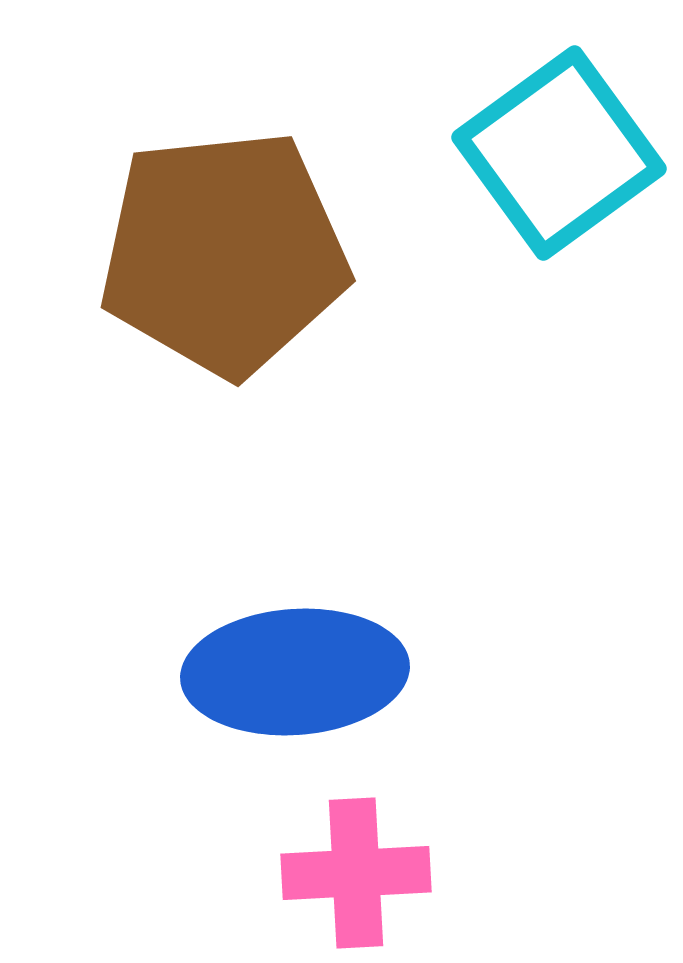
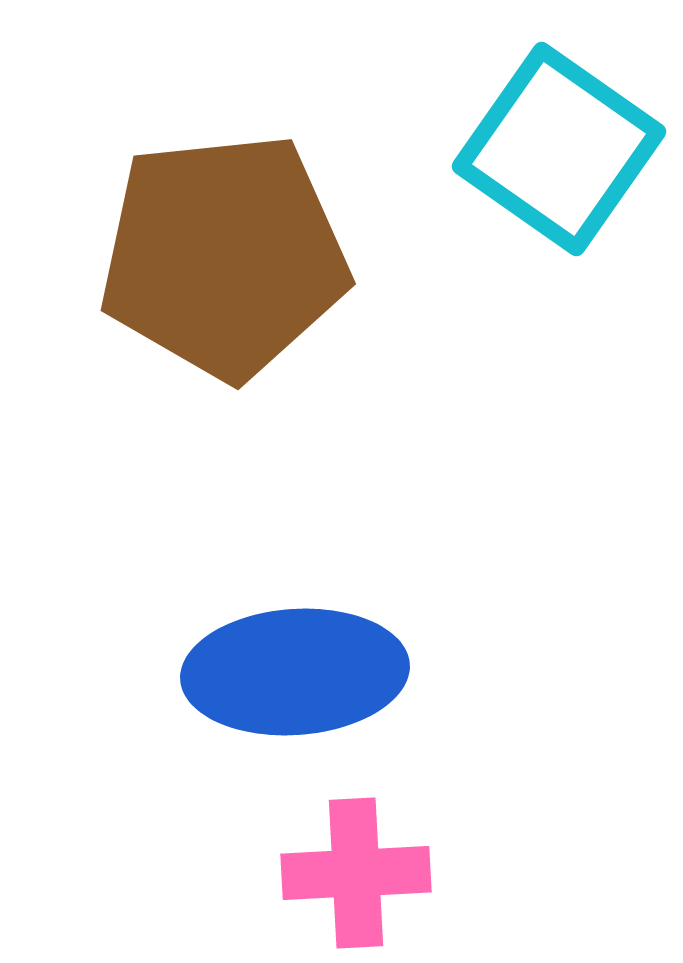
cyan square: moved 4 px up; rotated 19 degrees counterclockwise
brown pentagon: moved 3 px down
